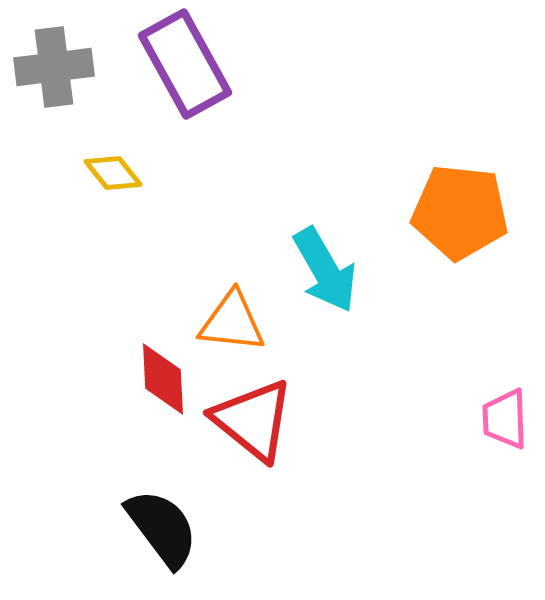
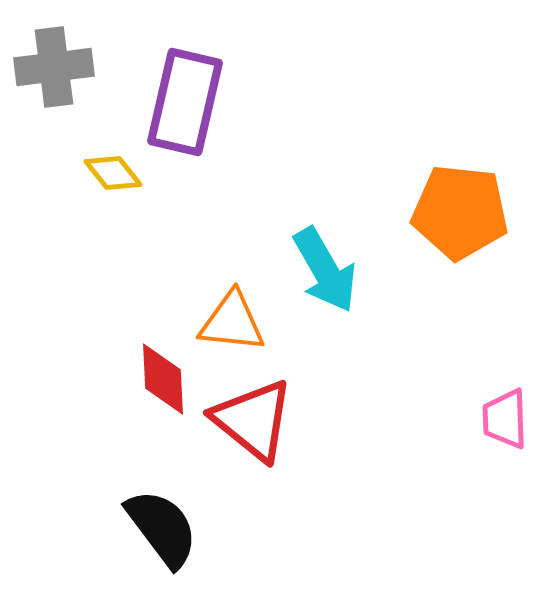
purple rectangle: moved 38 px down; rotated 42 degrees clockwise
